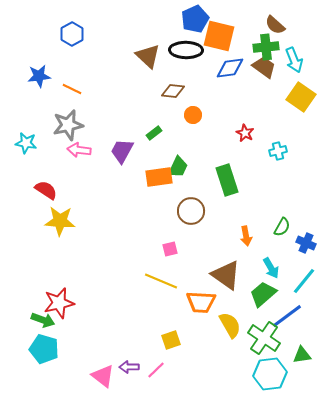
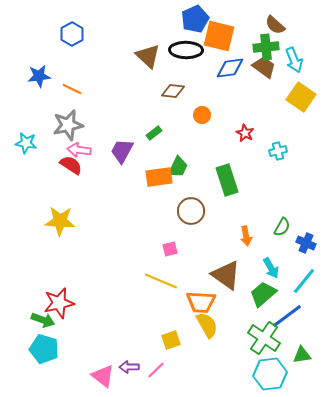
orange circle at (193, 115): moved 9 px right
red semicircle at (46, 190): moved 25 px right, 25 px up
yellow semicircle at (230, 325): moved 23 px left
